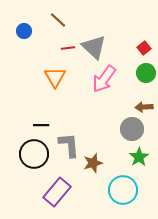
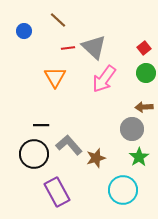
gray L-shape: rotated 36 degrees counterclockwise
brown star: moved 3 px right, 5 px up
purple rectangle: rotated 68 degrees counterclockwise
